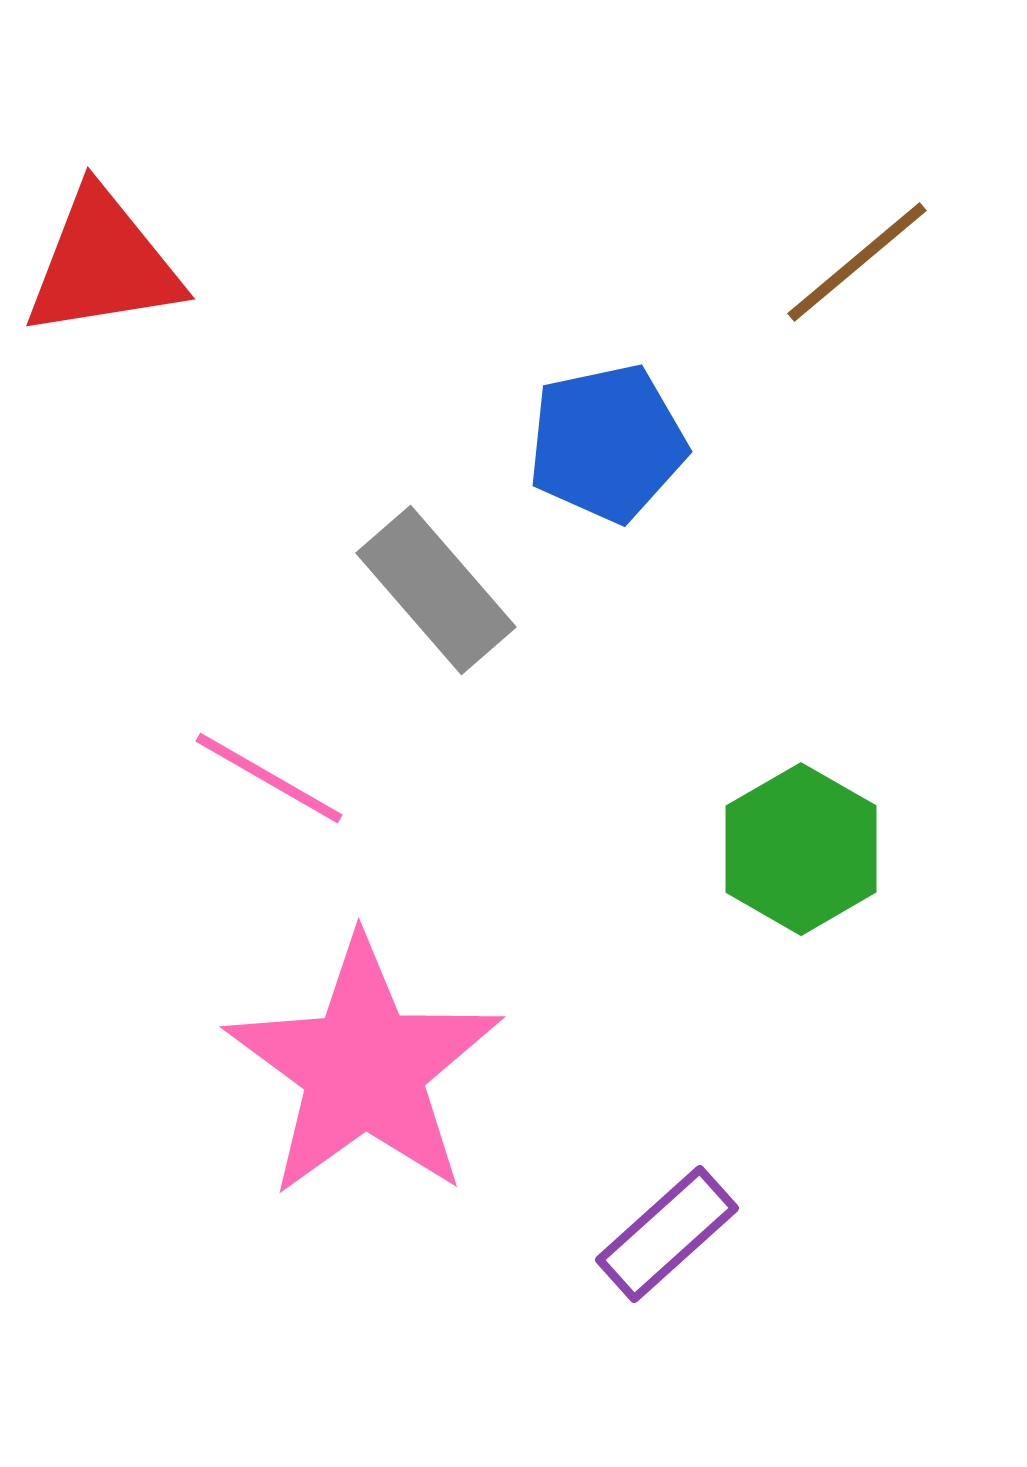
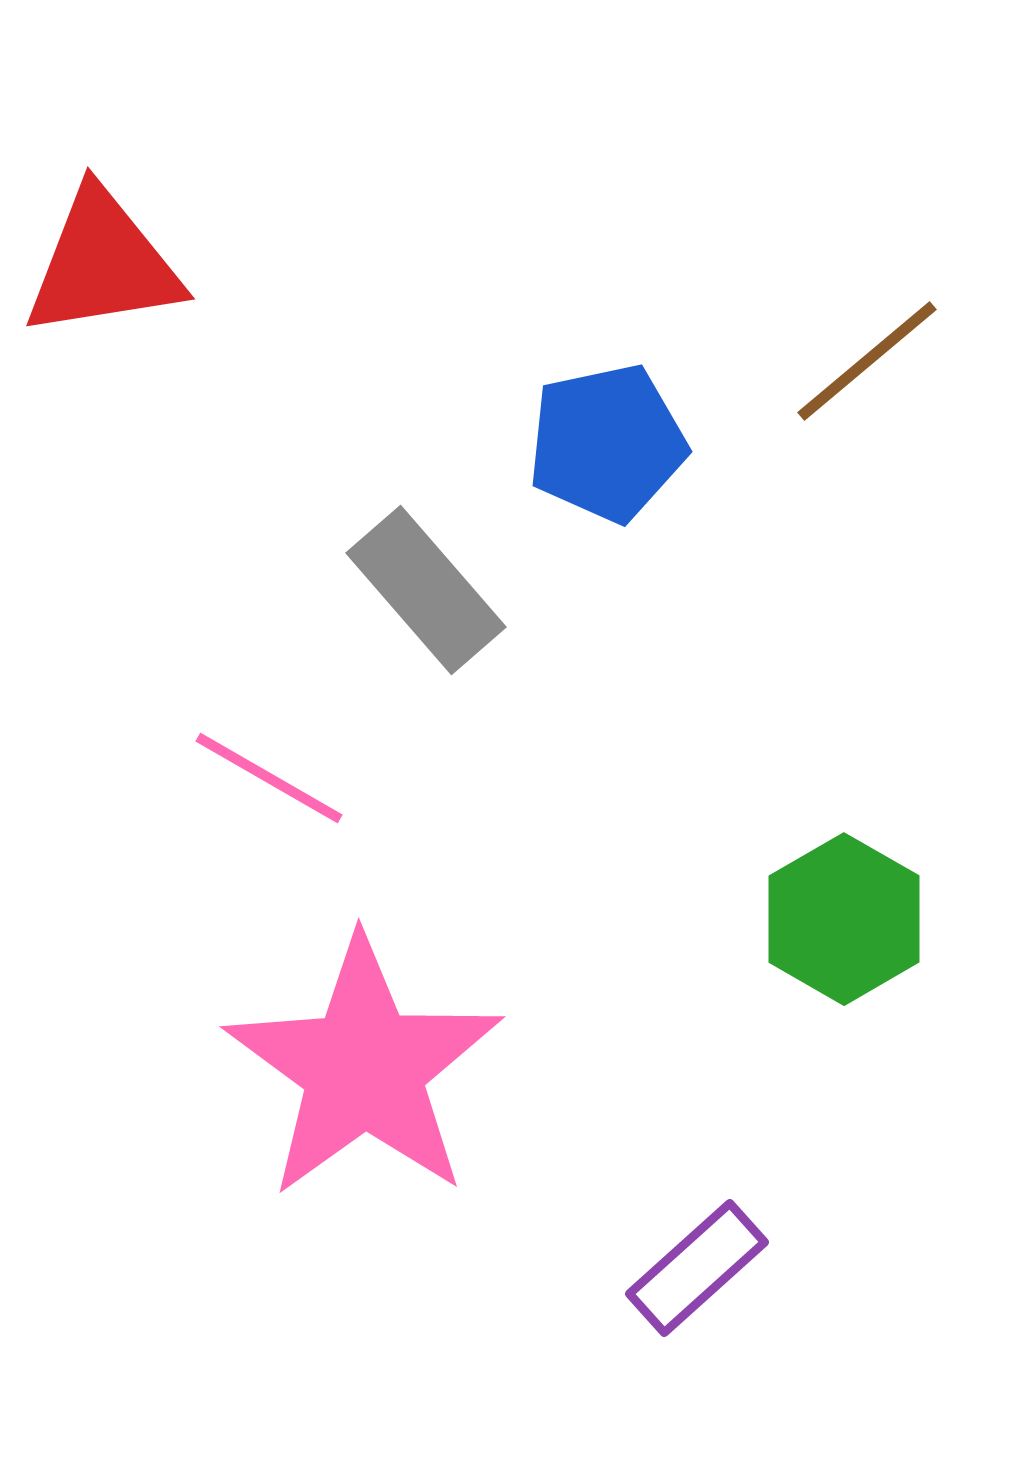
brown line: moved 10 px right, 99 px down
gray rectangle: moved 10 px left
green hexagon: moved 43 px right, 70 px down
purple rectangle: moved 30 px right, 34 px down
